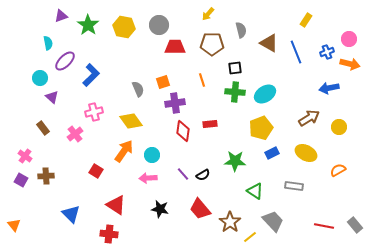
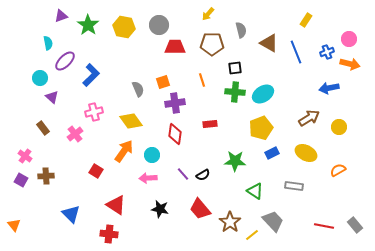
cyan ellipse at (265, 94): moved 2 px left
red diamond at (183, 131): moved 8 px left, 3 px down
yellow line at (250, 237): moved 2 px right, 2 px up
